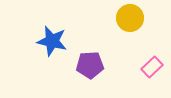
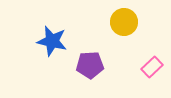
yellow circle: moved 6 px left, 4 px down
